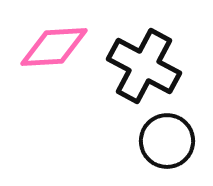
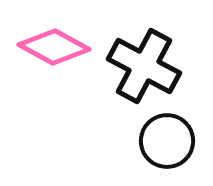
pink diamond: rotated 32 degrees clockwise
